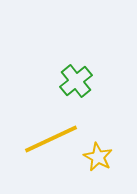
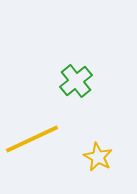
yellow line: moved 19 px left
